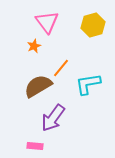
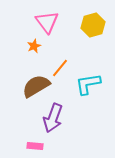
orange line: moved 1 px left
brown semicircle: moved 2 px left
purple arrow: rotated 16 degrees counterclockwise
